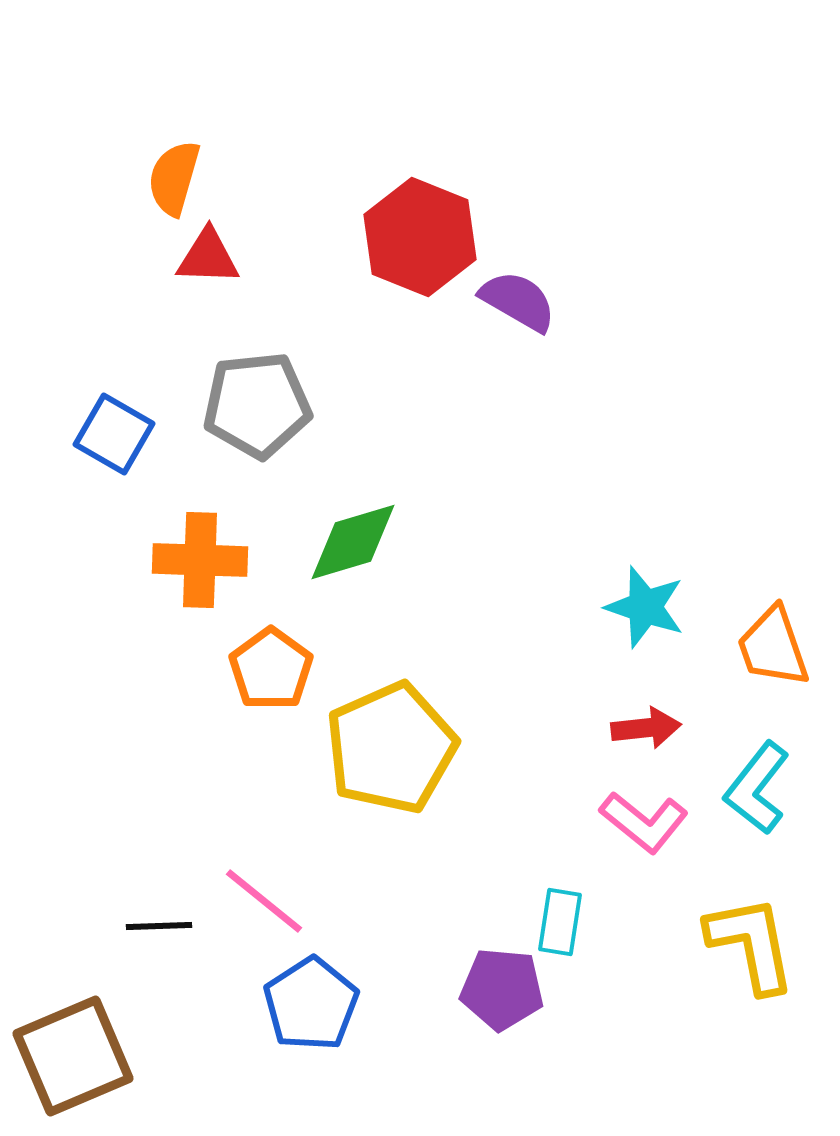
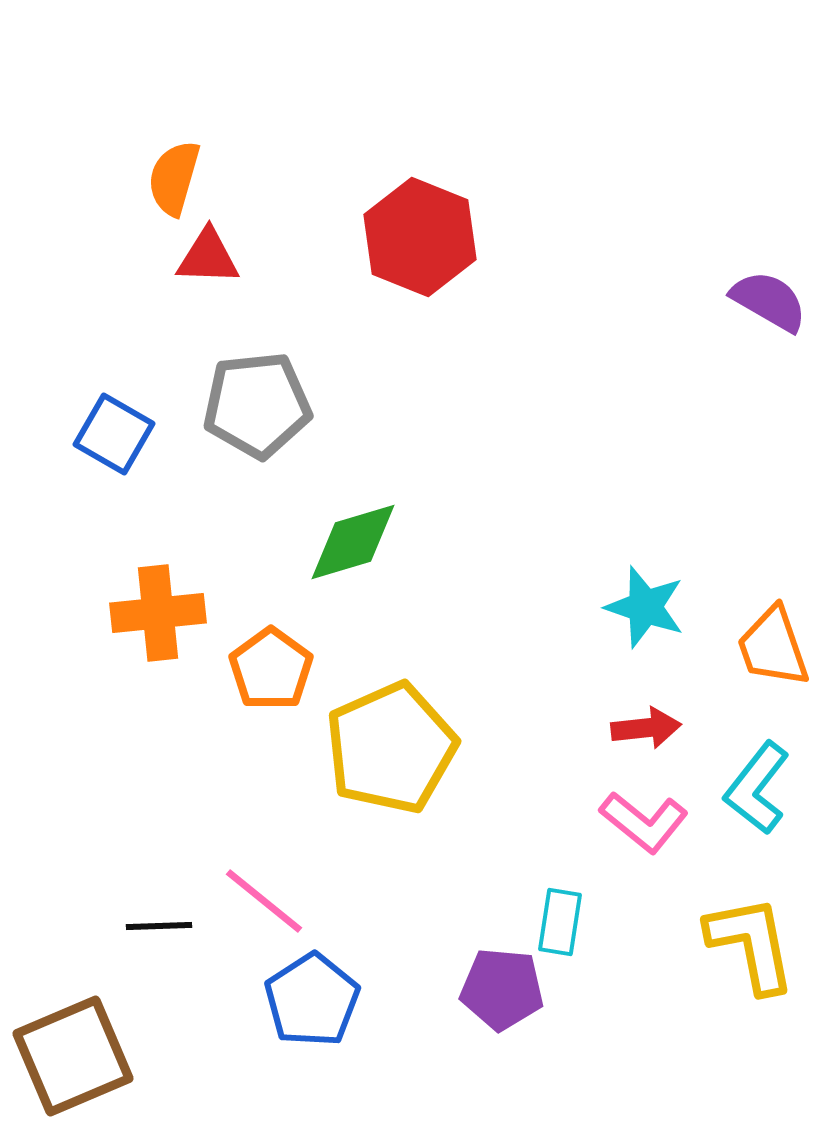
purple semicircle: moved 251 px right
orange cross: moved 42 px left, 53 px down; rotated 8 degrees counterclockwise
blue pentagon: moved 1 px right, 4 px up
